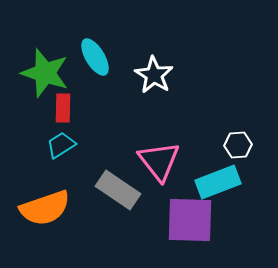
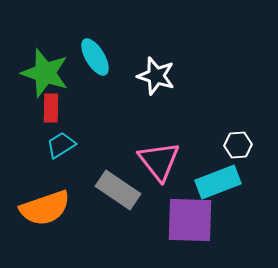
white star: moved 2 px right, 1 px down; rotated 15 degrees counterclockwise
red rectangle: moved 12 px left
